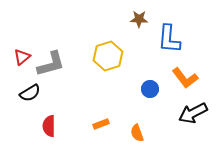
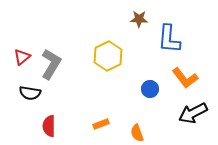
yellow hexagon: rotated 8 degrees counterclockwise
gray L-shape: rotated 44 degrees counterclockwise
black semicircle: rotated 40 degrees clockwise
